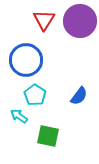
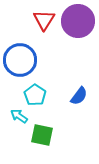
purple circle: moved 2 px left
blue circle: moved 6 px left
green square: moved 6 px left, 1 px up
